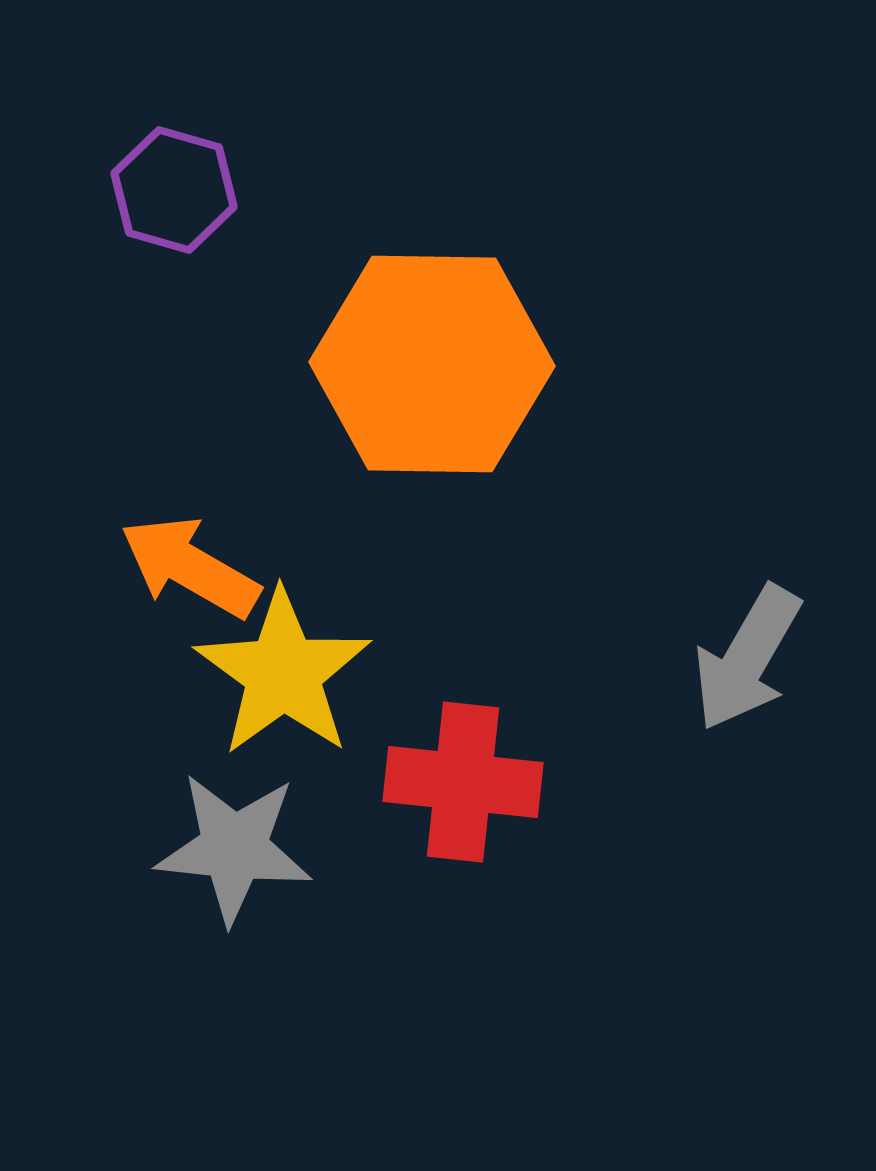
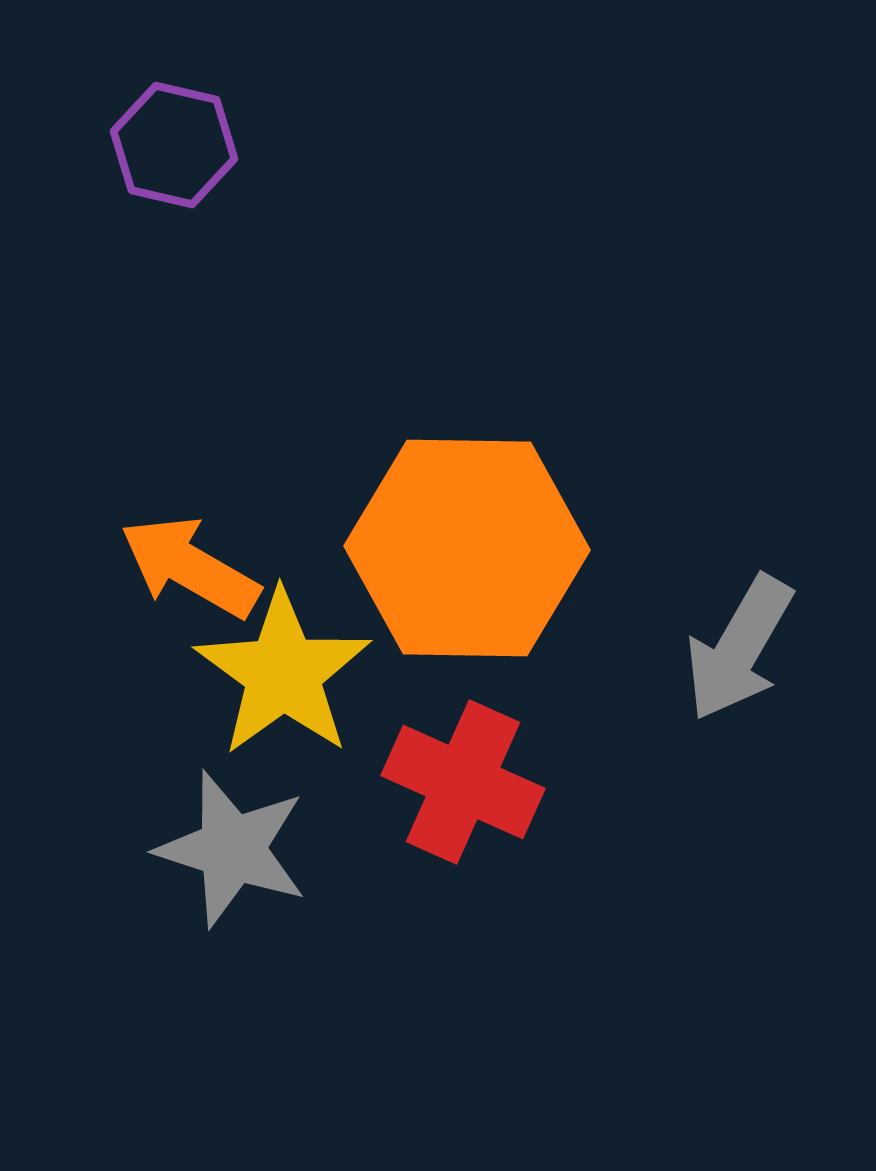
purple hexagon: moved 45 px up; rotated 3 degrees counterclockwise
orange hexagon: moved 35 px right, 184 px down
gray arrow: moved 8 px left, 10 px up
red cross: rotated 18 degrees clockwise
gray star: moved 2 px left, 1 px down; rotated 12 degrees clockwise
